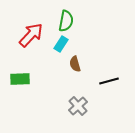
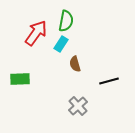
red arrow: moved 5 px right, 2 px up; rotated 8 degrees counterclockwise
